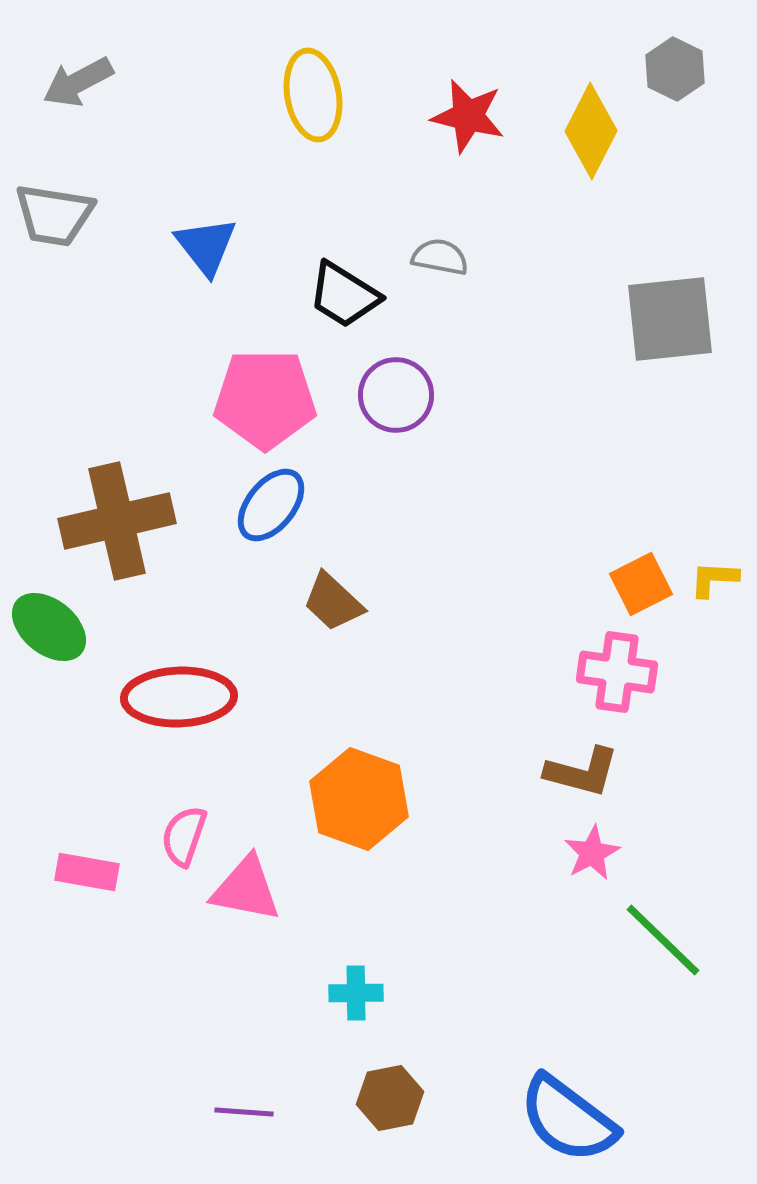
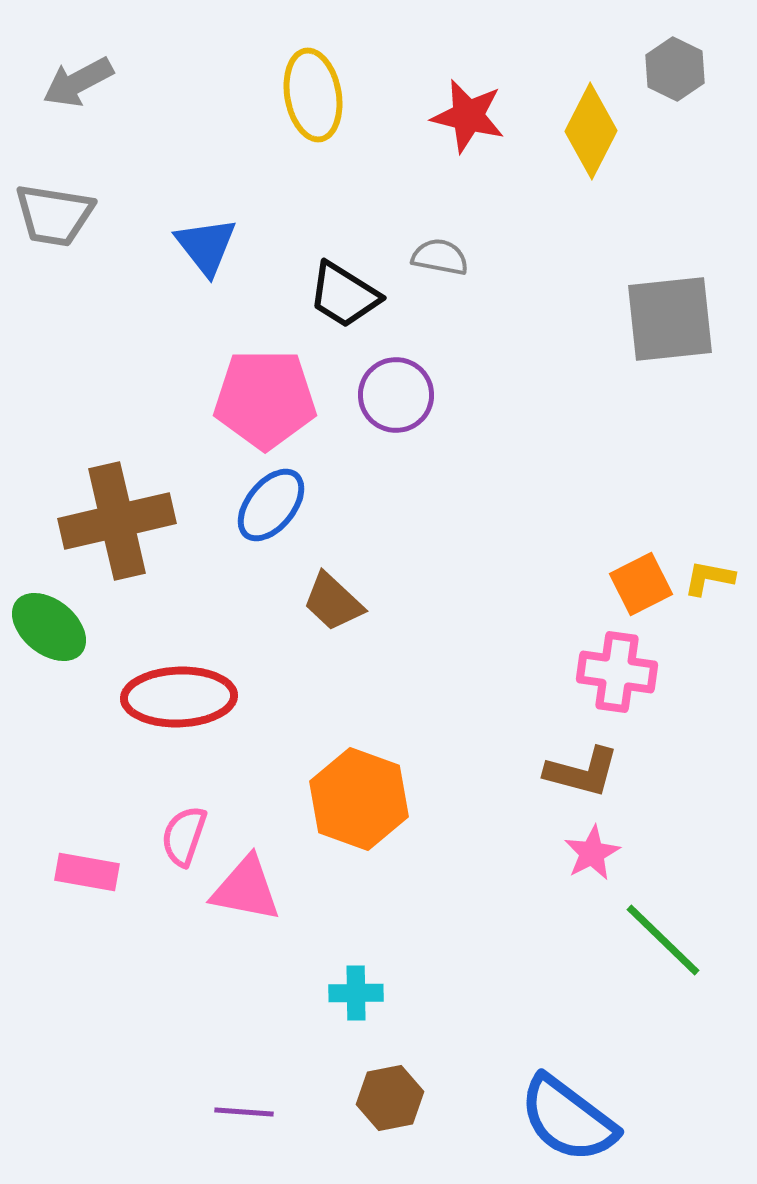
yellow L-shape: moved 5 px left, 1 px up; rotated 8 degrees clockwise
